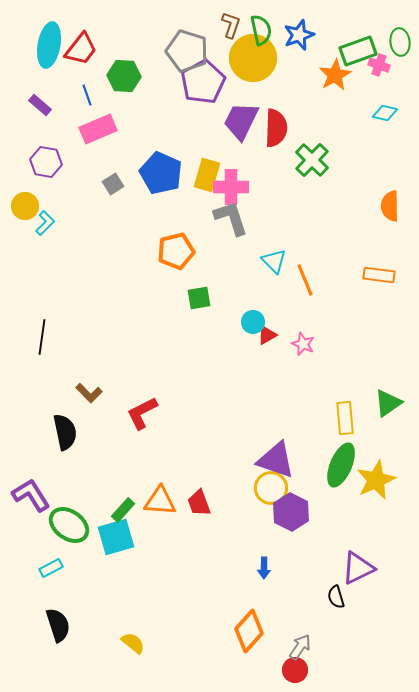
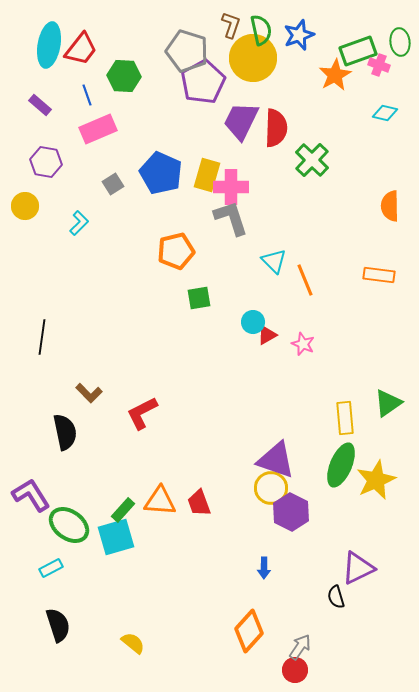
cyan L-shape at (45, 223): moved 34 px right
